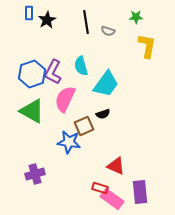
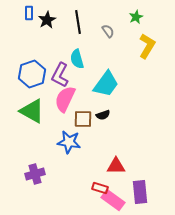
green star: rotated 24 degrees counterclockwise
black line: moved 8 px left
gray semicircle: rotated 144 degrees counterclockwise
yellow L-shape: rotated 20 degrees clockwise
cyan semicircle: moved 4 px left, 7 px up
purple L-shape: moved 7 px right, 3 px down
black semicircle: moved 1 px down
brown square: moved 1 px left, 7 px up; rotated 24 degrees clockwise
red triangle: rotated 24 degrees counterclockwise
pink rectangle: moved 1 px right, 1 px down
